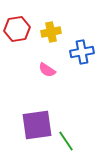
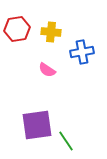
yellow cross: rotated 18 degrees clockwise
